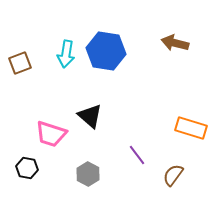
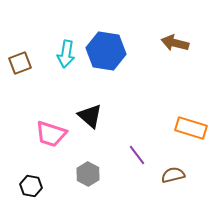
black hexagon: moved 4 px right, 18 px down
brown semicircle: rotated 40 degrees clockwise
